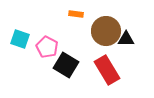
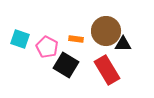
orange rectangle: moved 25 px down
black triangle: moved 3 px left, 5 px down
